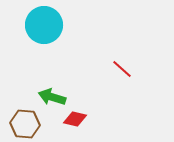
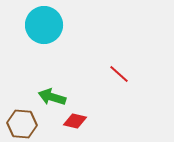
red line: moved 3 px left, 5 px down
red diamond: moved 2 px down
brown hexagon: moved 3 px left
